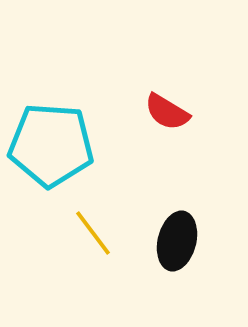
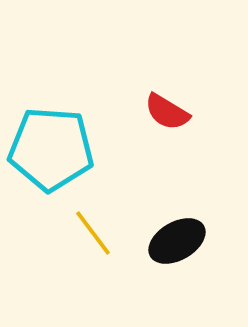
cyan pentagon: moved 4 px down
black ellipse: rotated 46 degrees clockwise
